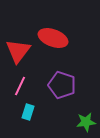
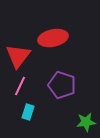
red ellipse: rotated 32 degrees counterclockwise
red triangle: moved 5 px down
